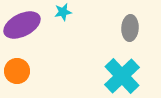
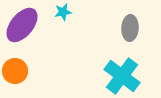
purple ellipse: rotated 24 degrees counterclockwise
orange circle: moved 2 px left
cyan cross: rotated 9 degrees counterclockwise
